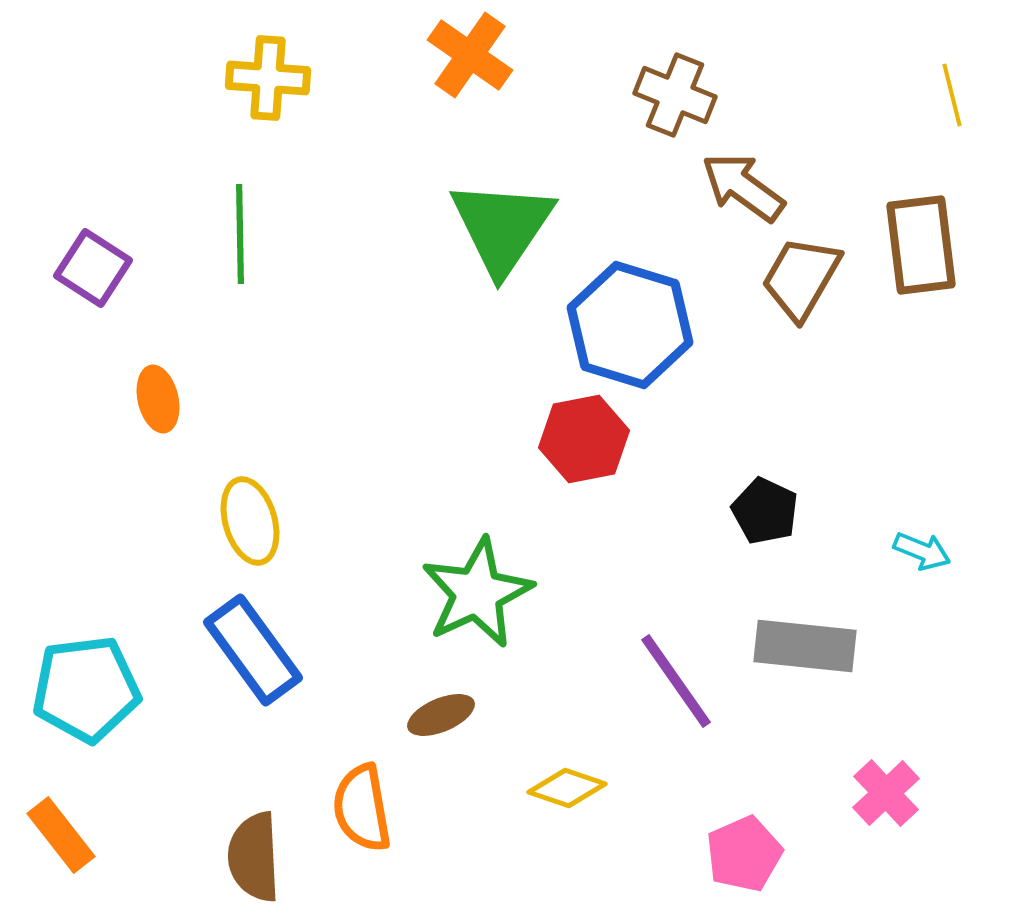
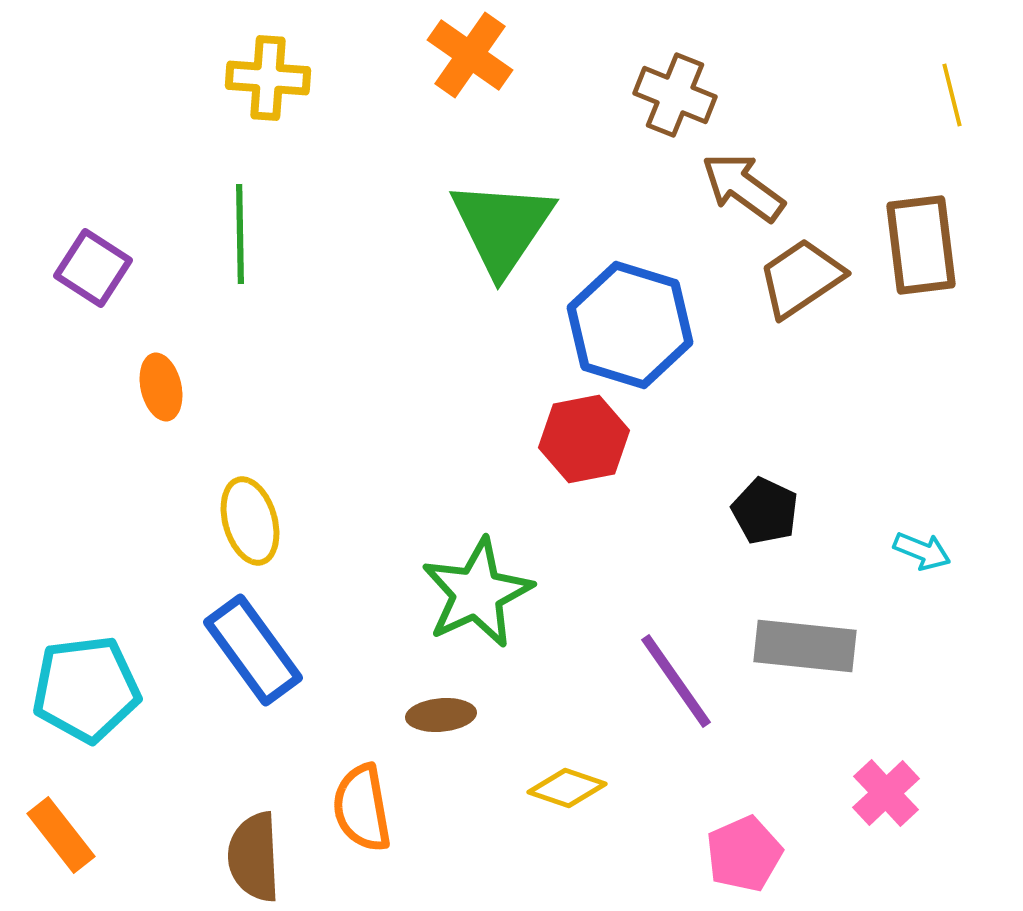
brown trapezoid: rotated 26 degrees clockwise
orange ellipse: moved 3 px right, 12 px up
brown ellipse: rotated 18 degrees clockwise
